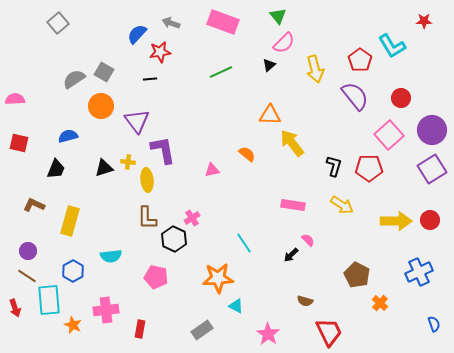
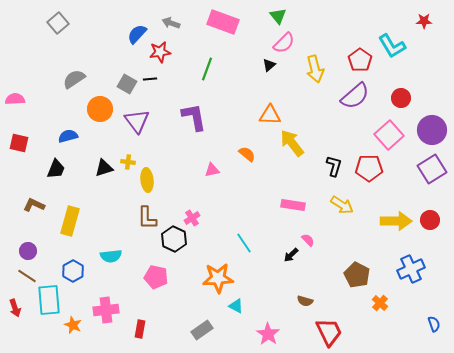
gray square at (104, 72): moved 23 px right, 12 px down
green line at (221, 72): moved 14 px left, 3 px up; rotated 45 degrees counterclockwise
purple semicircle at (355, 96): rotated 88 degrees clockwise
orange circle at (101, 106): moved 1 px left, 3 px down
purple L-shape at (163, 150): moved 31 px right, 33 px up
blue cross at (419, 272): moved 8 px left, 3 px up
